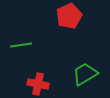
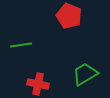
red pentagon: rotated 25 degrees counterclockwise
